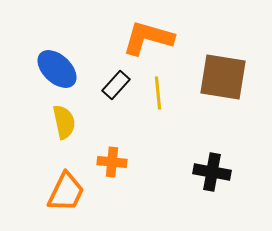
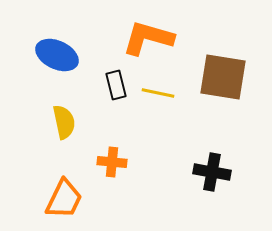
blue ellipse: moved 14 px up; rotated 18 degrees counterclockwise
black rectangle: rotated 56 degrees counterclockwise
yellow line: rotated 72 degrees counterclockwise
orange trapezoid: moved 2 px left, 7 px down
